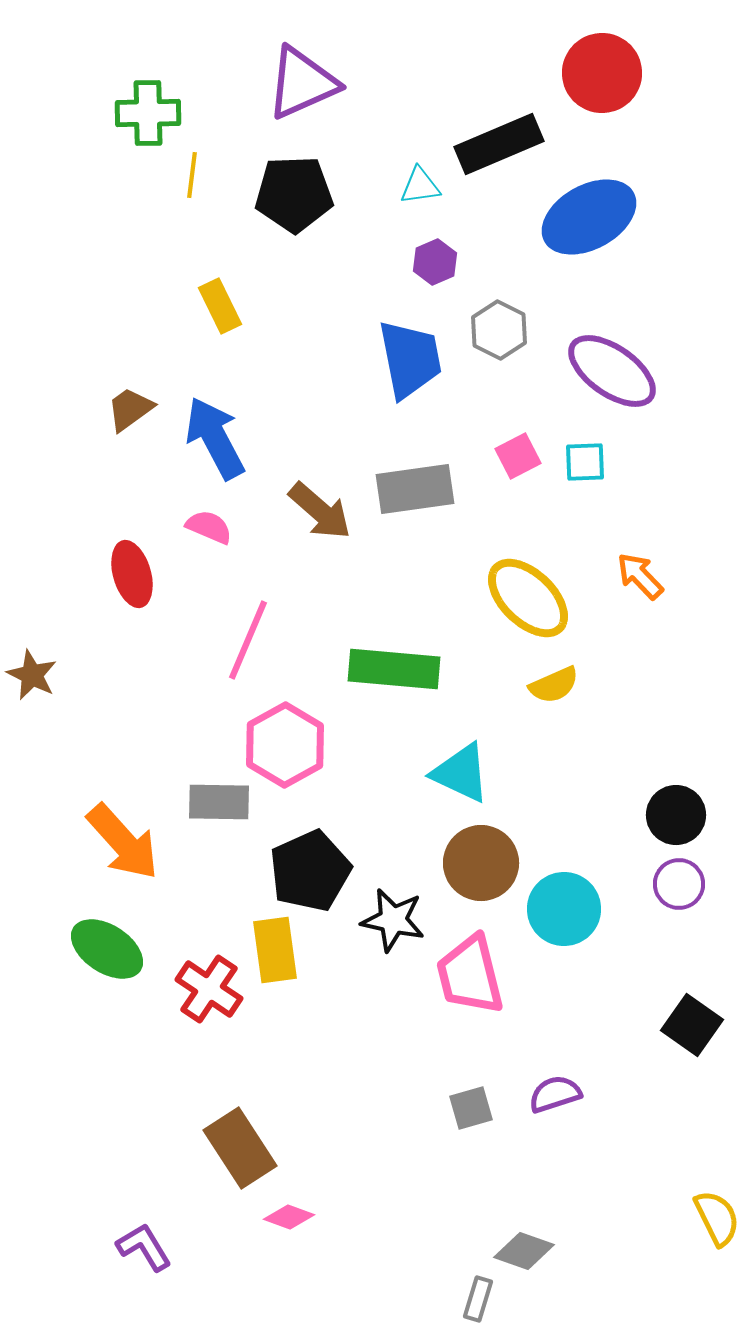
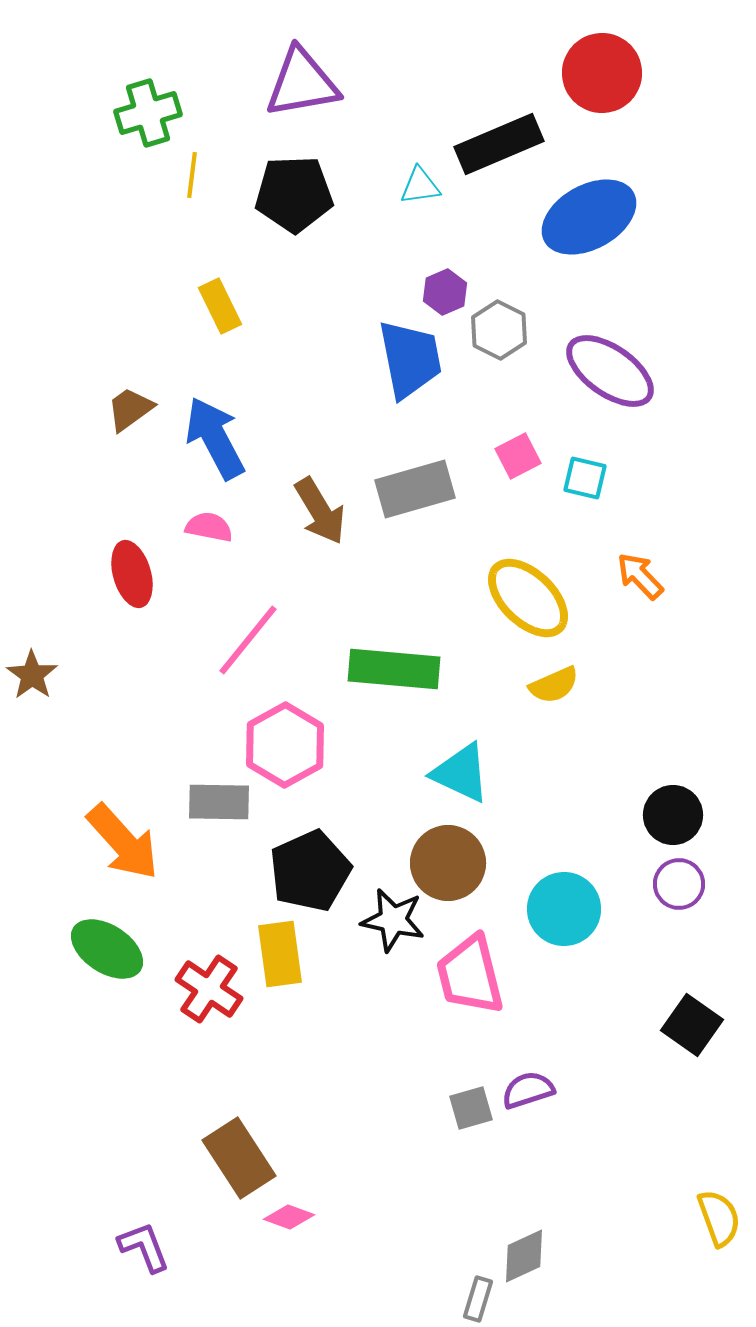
purple triangle at (302, 83): rotated 14 degrees clockwise
green cross at (148, 113): rotated 16 degrees counterclockwise
purple hexagon at (435, 262): moved 10 px right, 30 px down
purple ellipse at (612, 371): moved 2 px left
cyan square at (585, 462): moved 16 px down; rotated 15 degrees clockwise
gray rectangle at (415, 489): rotated 8 degrees counterclockwise
brown arrow at (320, 511): rotated 18 degrees clockwise
pink semicircle at (209, 527): rotated 12 degrees counterclockwise
pink line at (248, 640): rotated 16 degrees clockwise
brown star at (32, 675): rotated 9 degrees clockwise
black circle at (676, 815): moved 3 px left
brown circle at (481, 863): moved 33 px left
yellow rectangle at (275, 950): moved 5 px right, 4 px down
purple semicircle at (555, 1094): moved 27 px left, 4 px up
brown rectangle at (240, 1148): moved 1 px left, 10 px down
yellow semicircle at (717, 1218): moved 2 px right; rotated 6 degrees clockwise
purple L-shape at (144, 1247): rotated 10 degrees clockwise
gray diamond at (524, 1251): moved 5 px down; rotated 44 degrees counterclockwise
